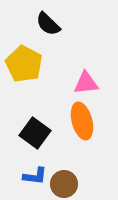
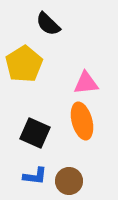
yellow pentagon: rotated 12 degrees clockwise
black square: rotated 12 degrees counterclockwise
brown circle: moved 5 px right, 3 px up
